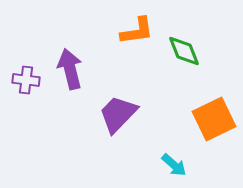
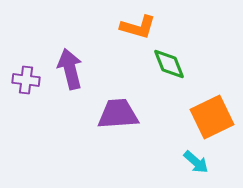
orange L-shape: moved 1 px right, 4 px up; rotated 24 degrees clockwise
green diamond: moved 15 px left, 13 px down
purple trapezoid: rotated 42 degrees clockwise
orange square: moved 2 px left, 2 px up
cyan arrow: moved 22 px right, 3 px up
